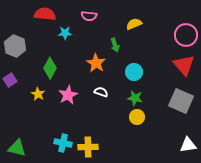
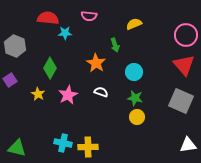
red semicircle: moved 3 px right, 4 px down
